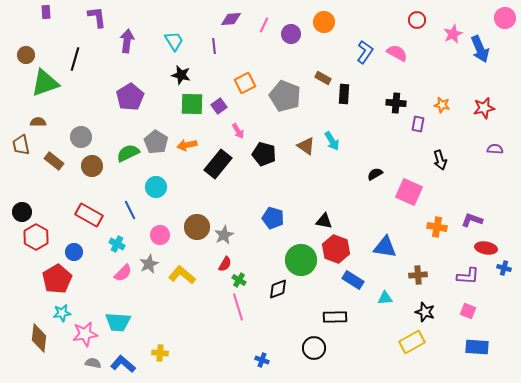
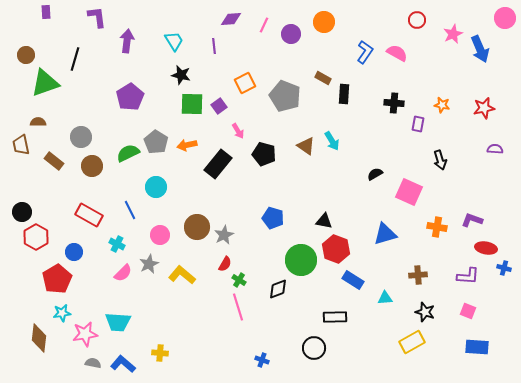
black cross at (396, 103): moved 2 px left
blue triangle at (385, 247): moved 13 px up; rotated 25 degrees counterclockwise
